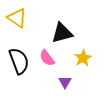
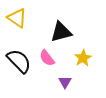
black triangle: moved 1 px left, 1 px up
black semicircle: rotated 24 degrees counterclockwise
